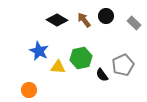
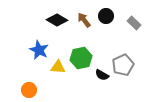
blue star: moved 1 px up
black semicircle: rotated 24 degrees counterclockwise
